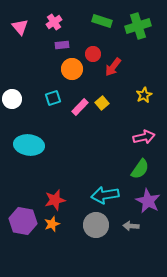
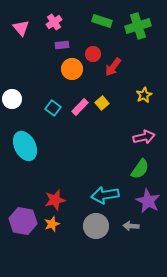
pink triangle: moved 1 px right, 1 px down
cyan square: moved 10 px down; rotated 35 degrees counterclockwise
cyan ellipse: moved 4 px left, 1 px down; rotated 56 degrees clockwise
gray circle: moved 1 px down
